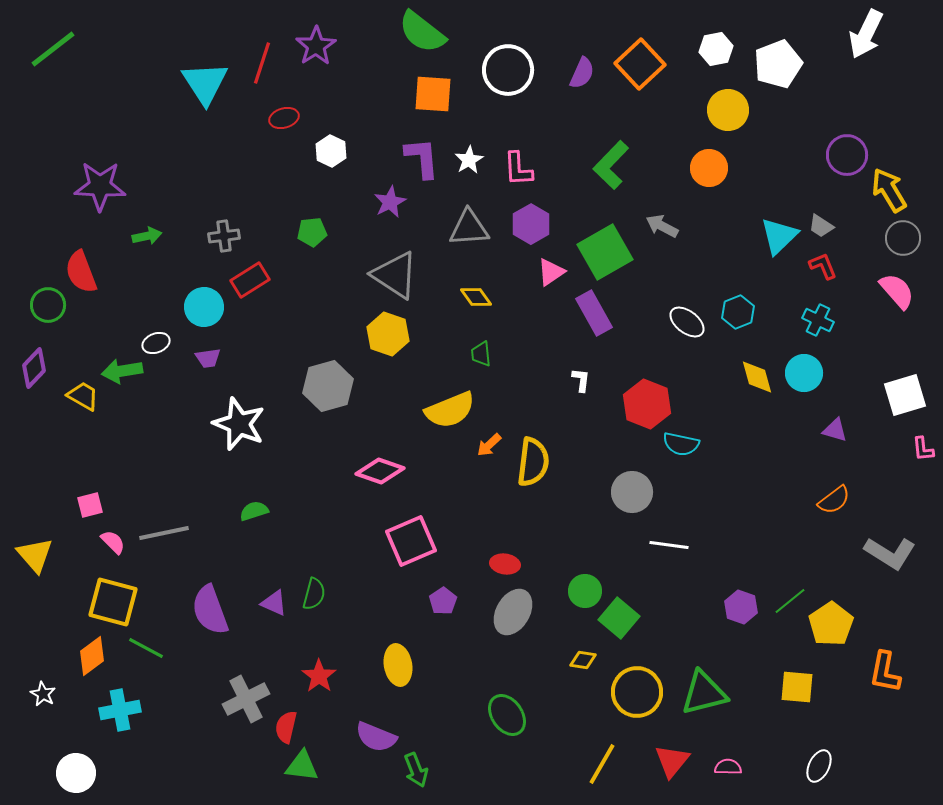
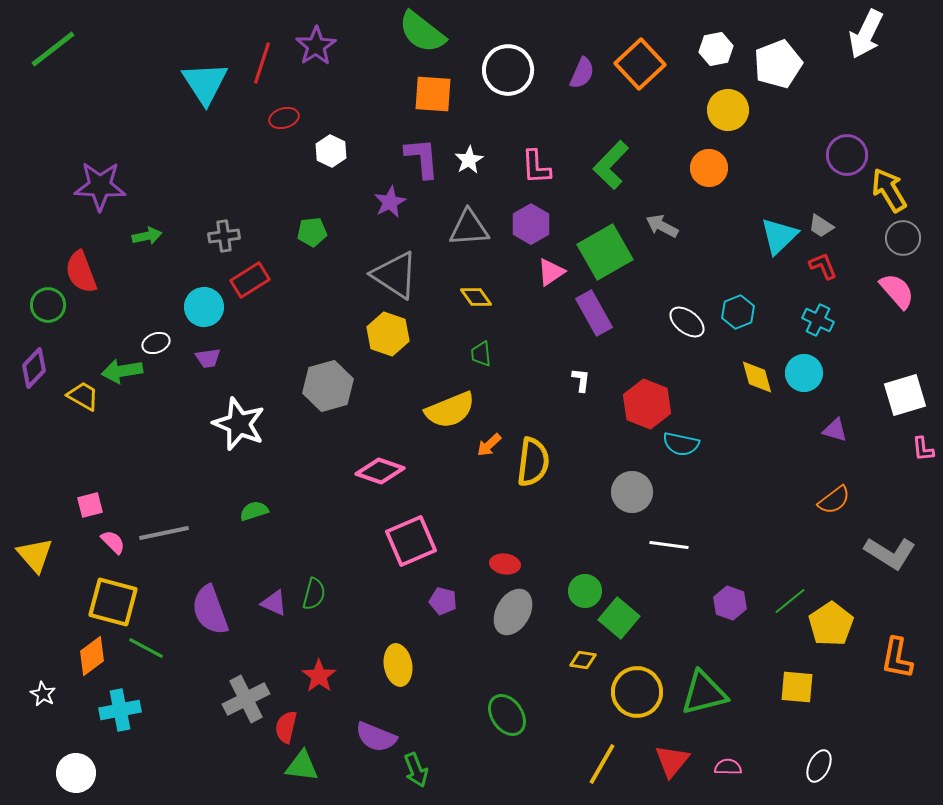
pink L-shape at (518, 169): moved 18 px right, 2 px up
purple pentagon at (443, 601): rotated 24 degrees counterclockwise
purple hexagon at (741, 607): moved 11 px left, 4 px up
orange L-shape at (885, 672): moved 12 px right, 14 px up
